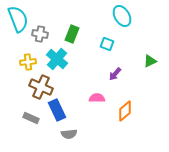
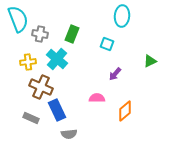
cyan ellipse: rotated 35 degrees clockwise
